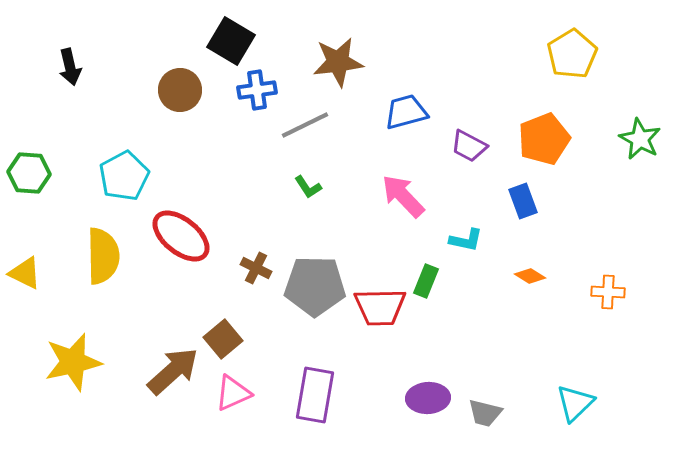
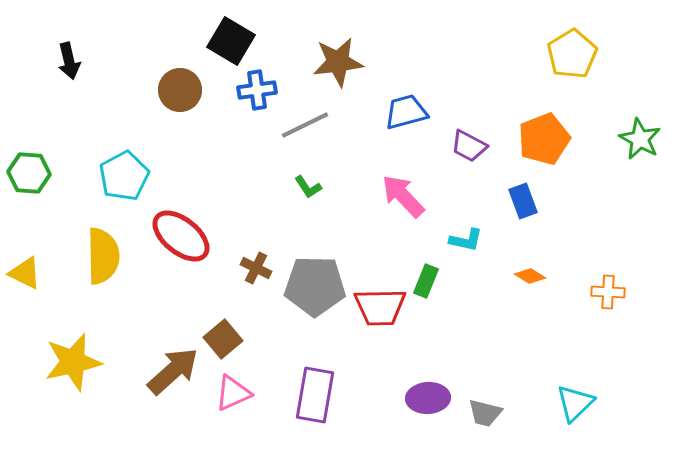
black arrow: moved 1 px left, 6 px up
